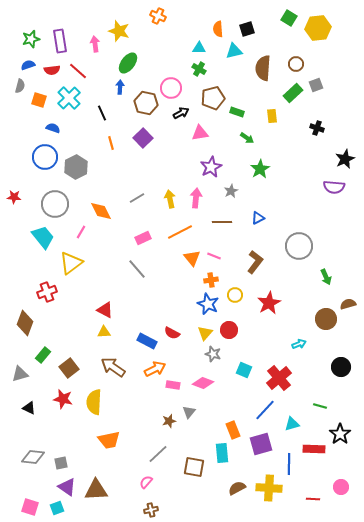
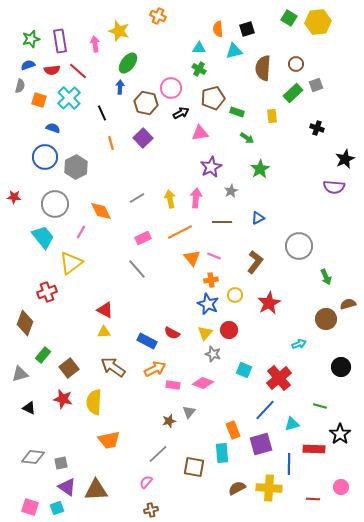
yellow hexagon at (318, 28): moved 6 px up
